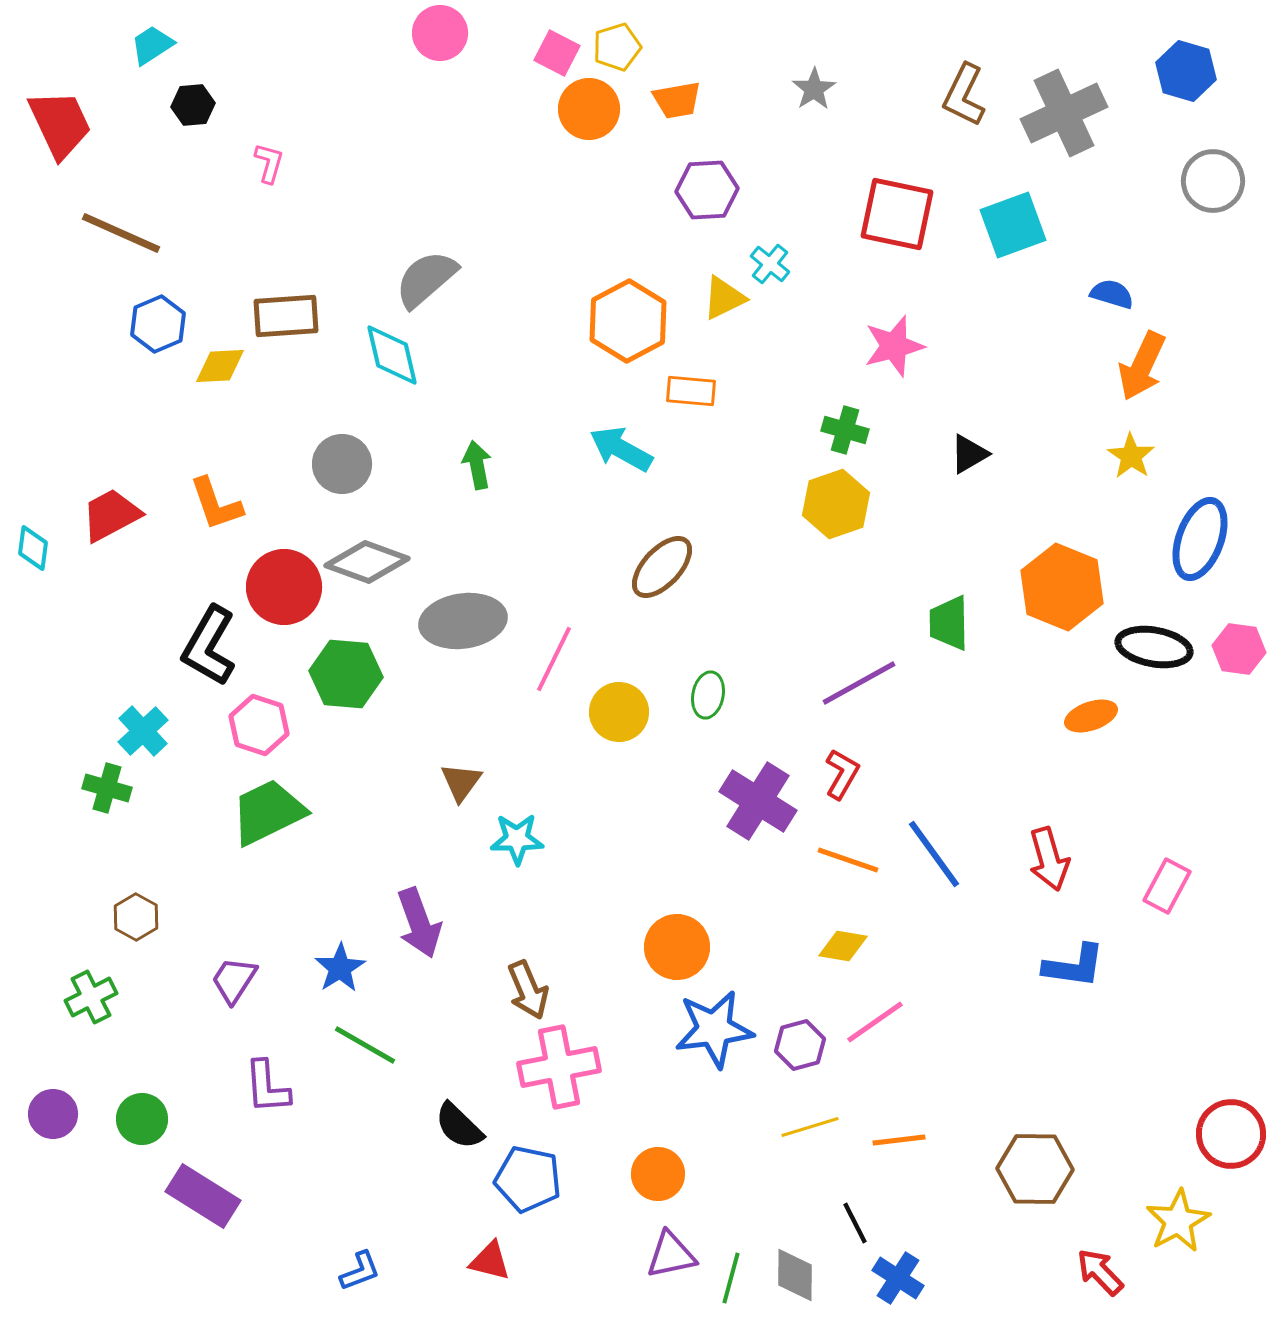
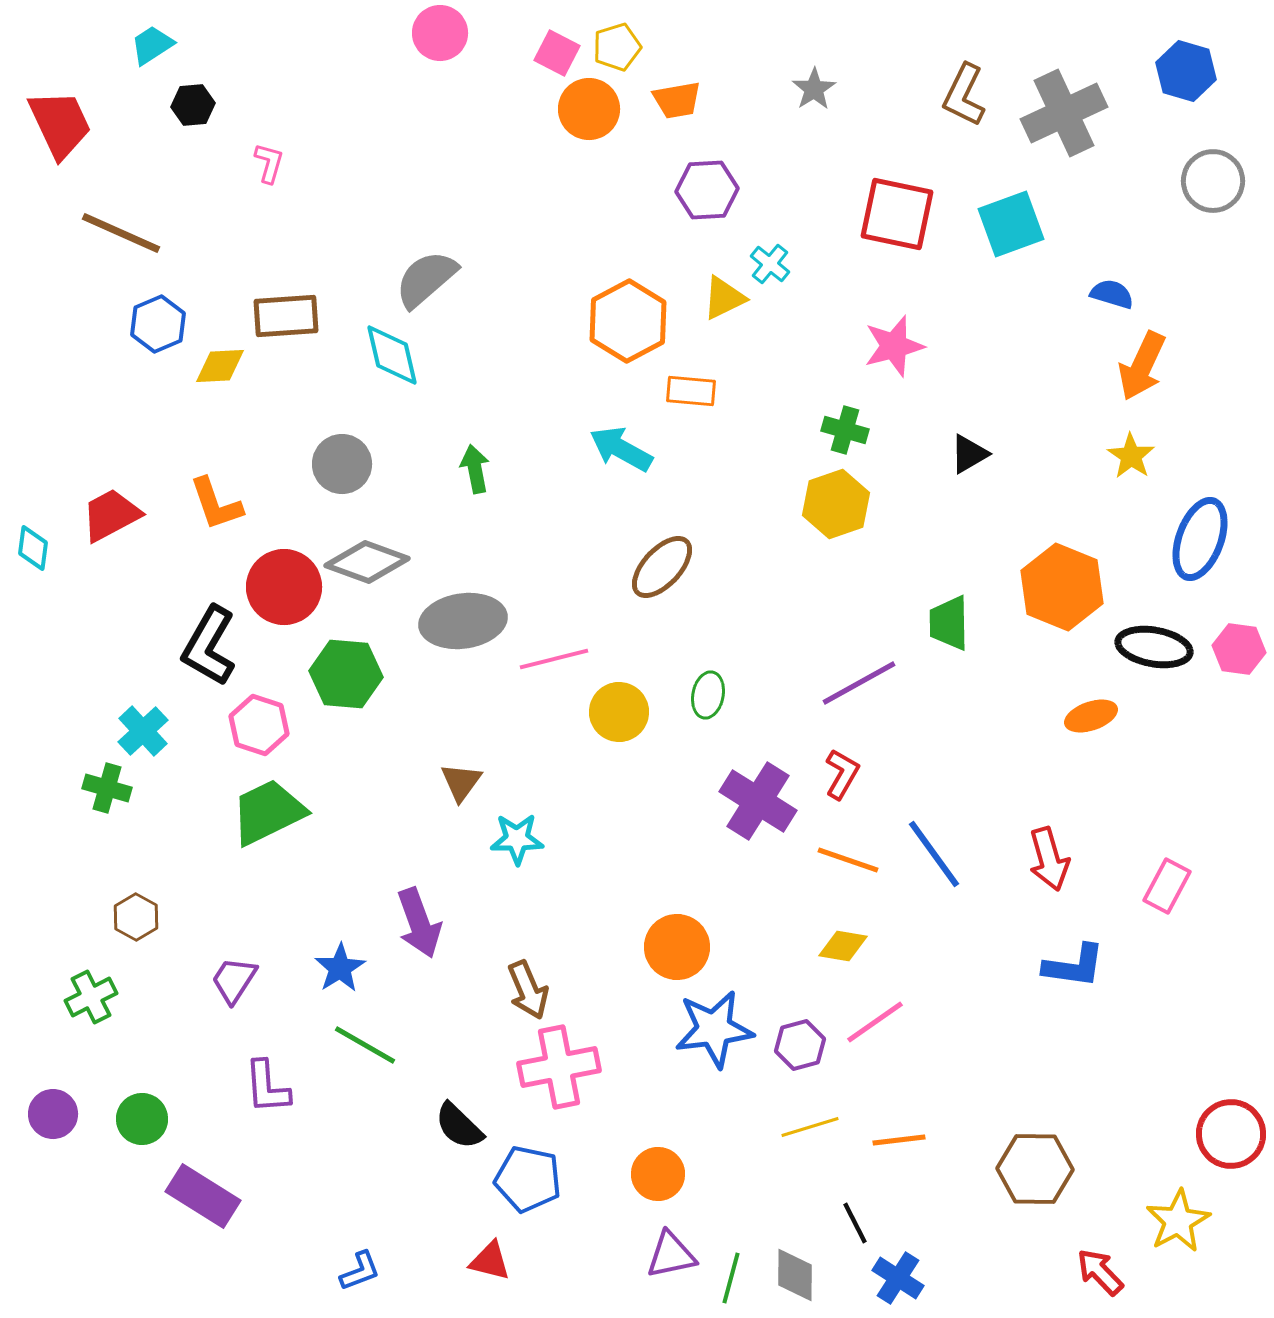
cyan square at (1013, 225): moved 2 px left, 1 px up
green arrow at (477, 465): moved 2 px left, 4 px down
pink line at (554, 659): rotated 50 degrees clockwise
